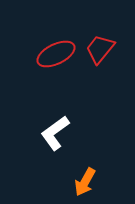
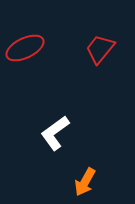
red ellipse: moved 31 px left, 6 px up
